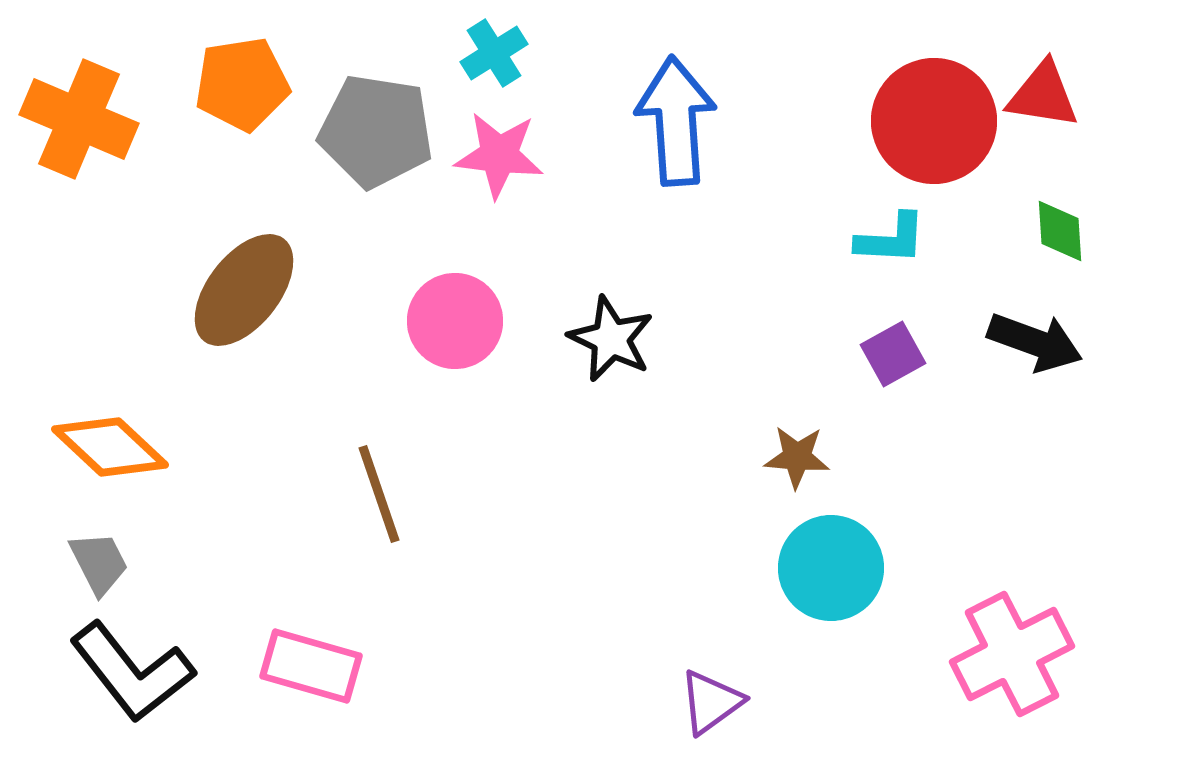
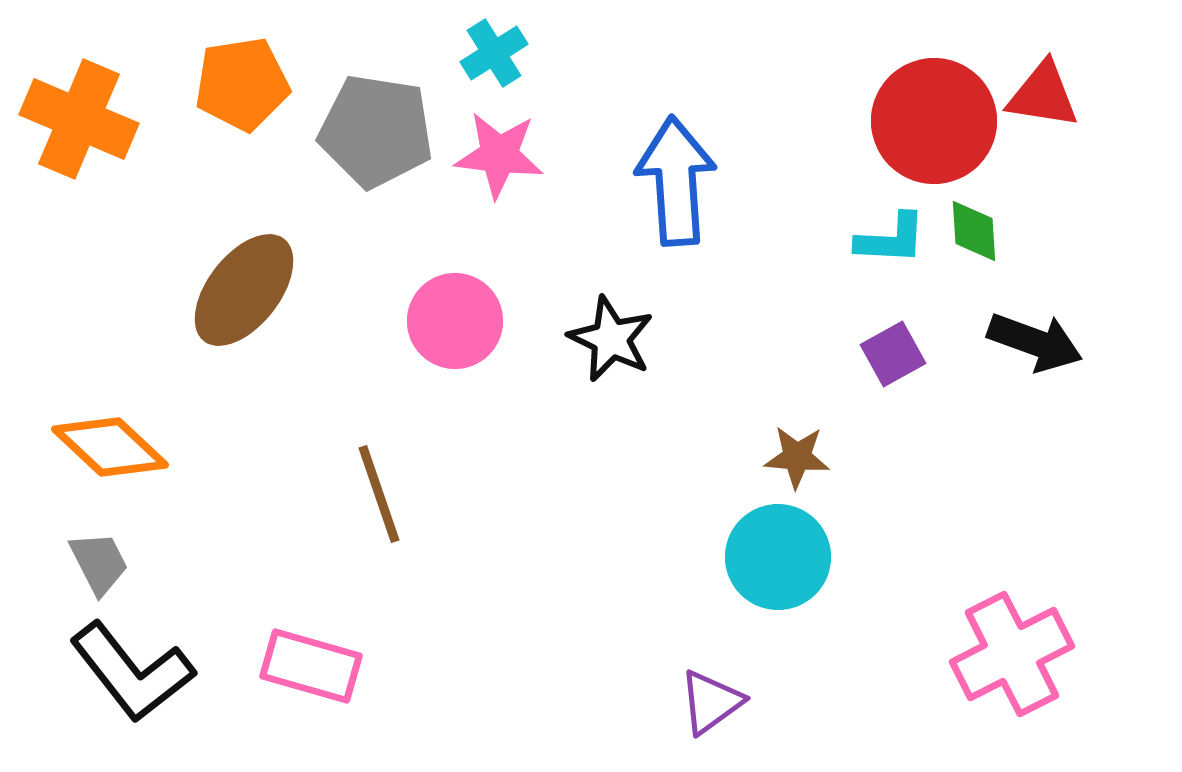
blue arrow: moved 60 px down
green diamond: moved 86 px left
cyan circle: moved 53 px left, 11 px up
